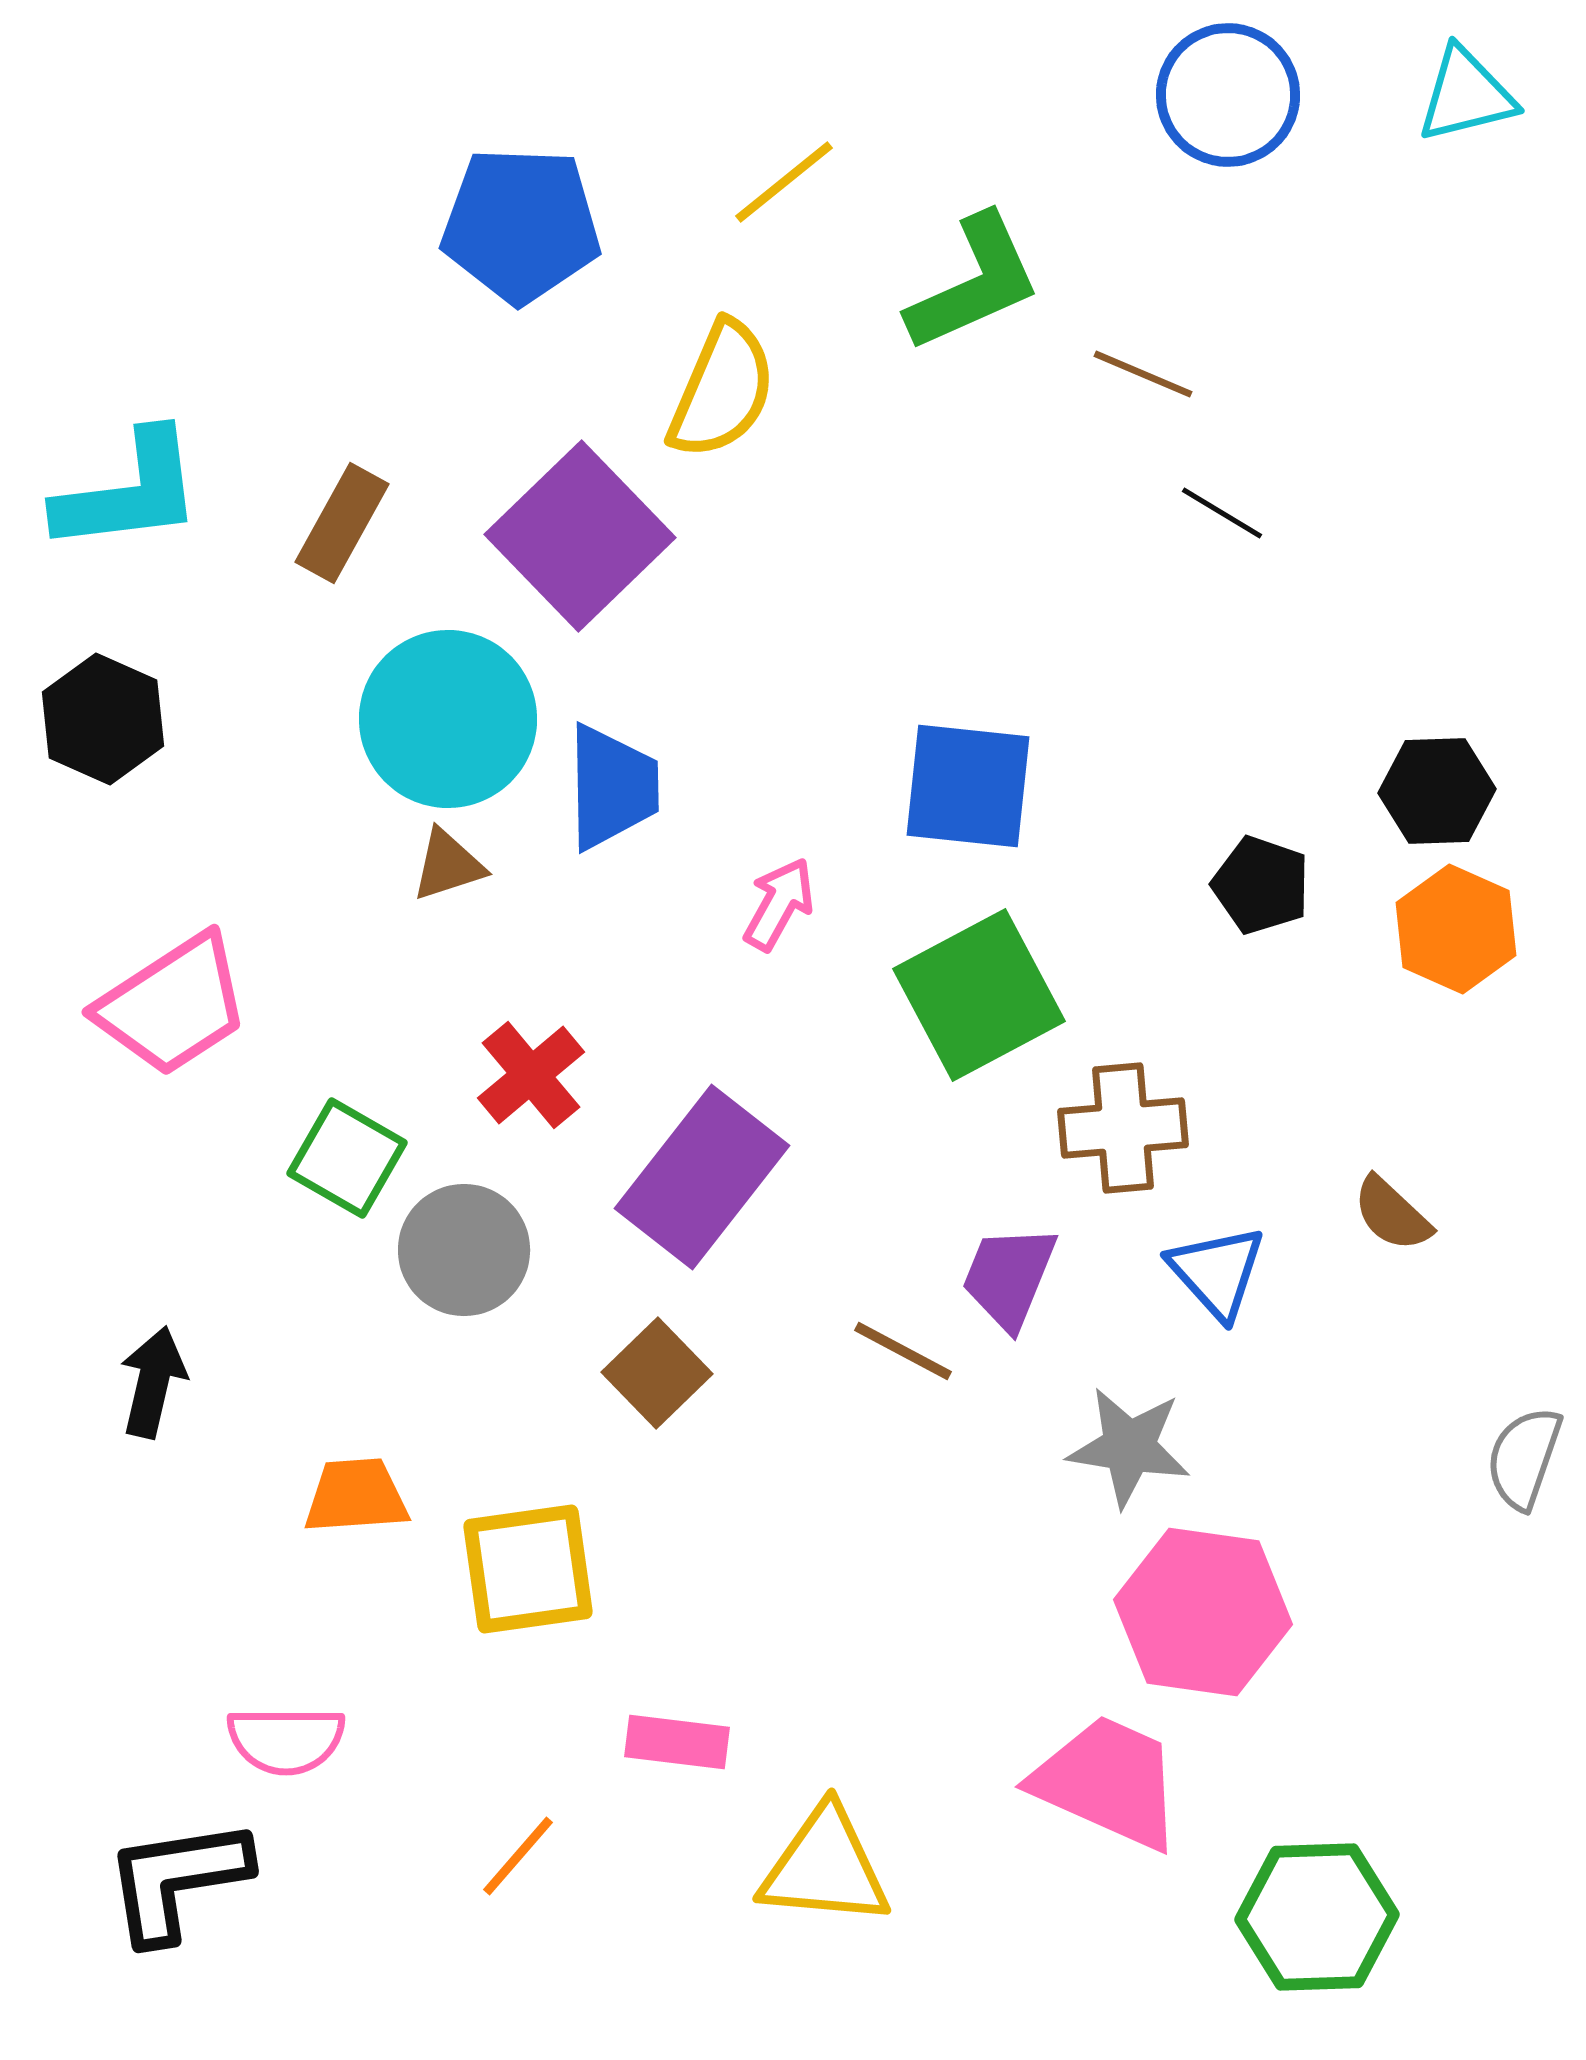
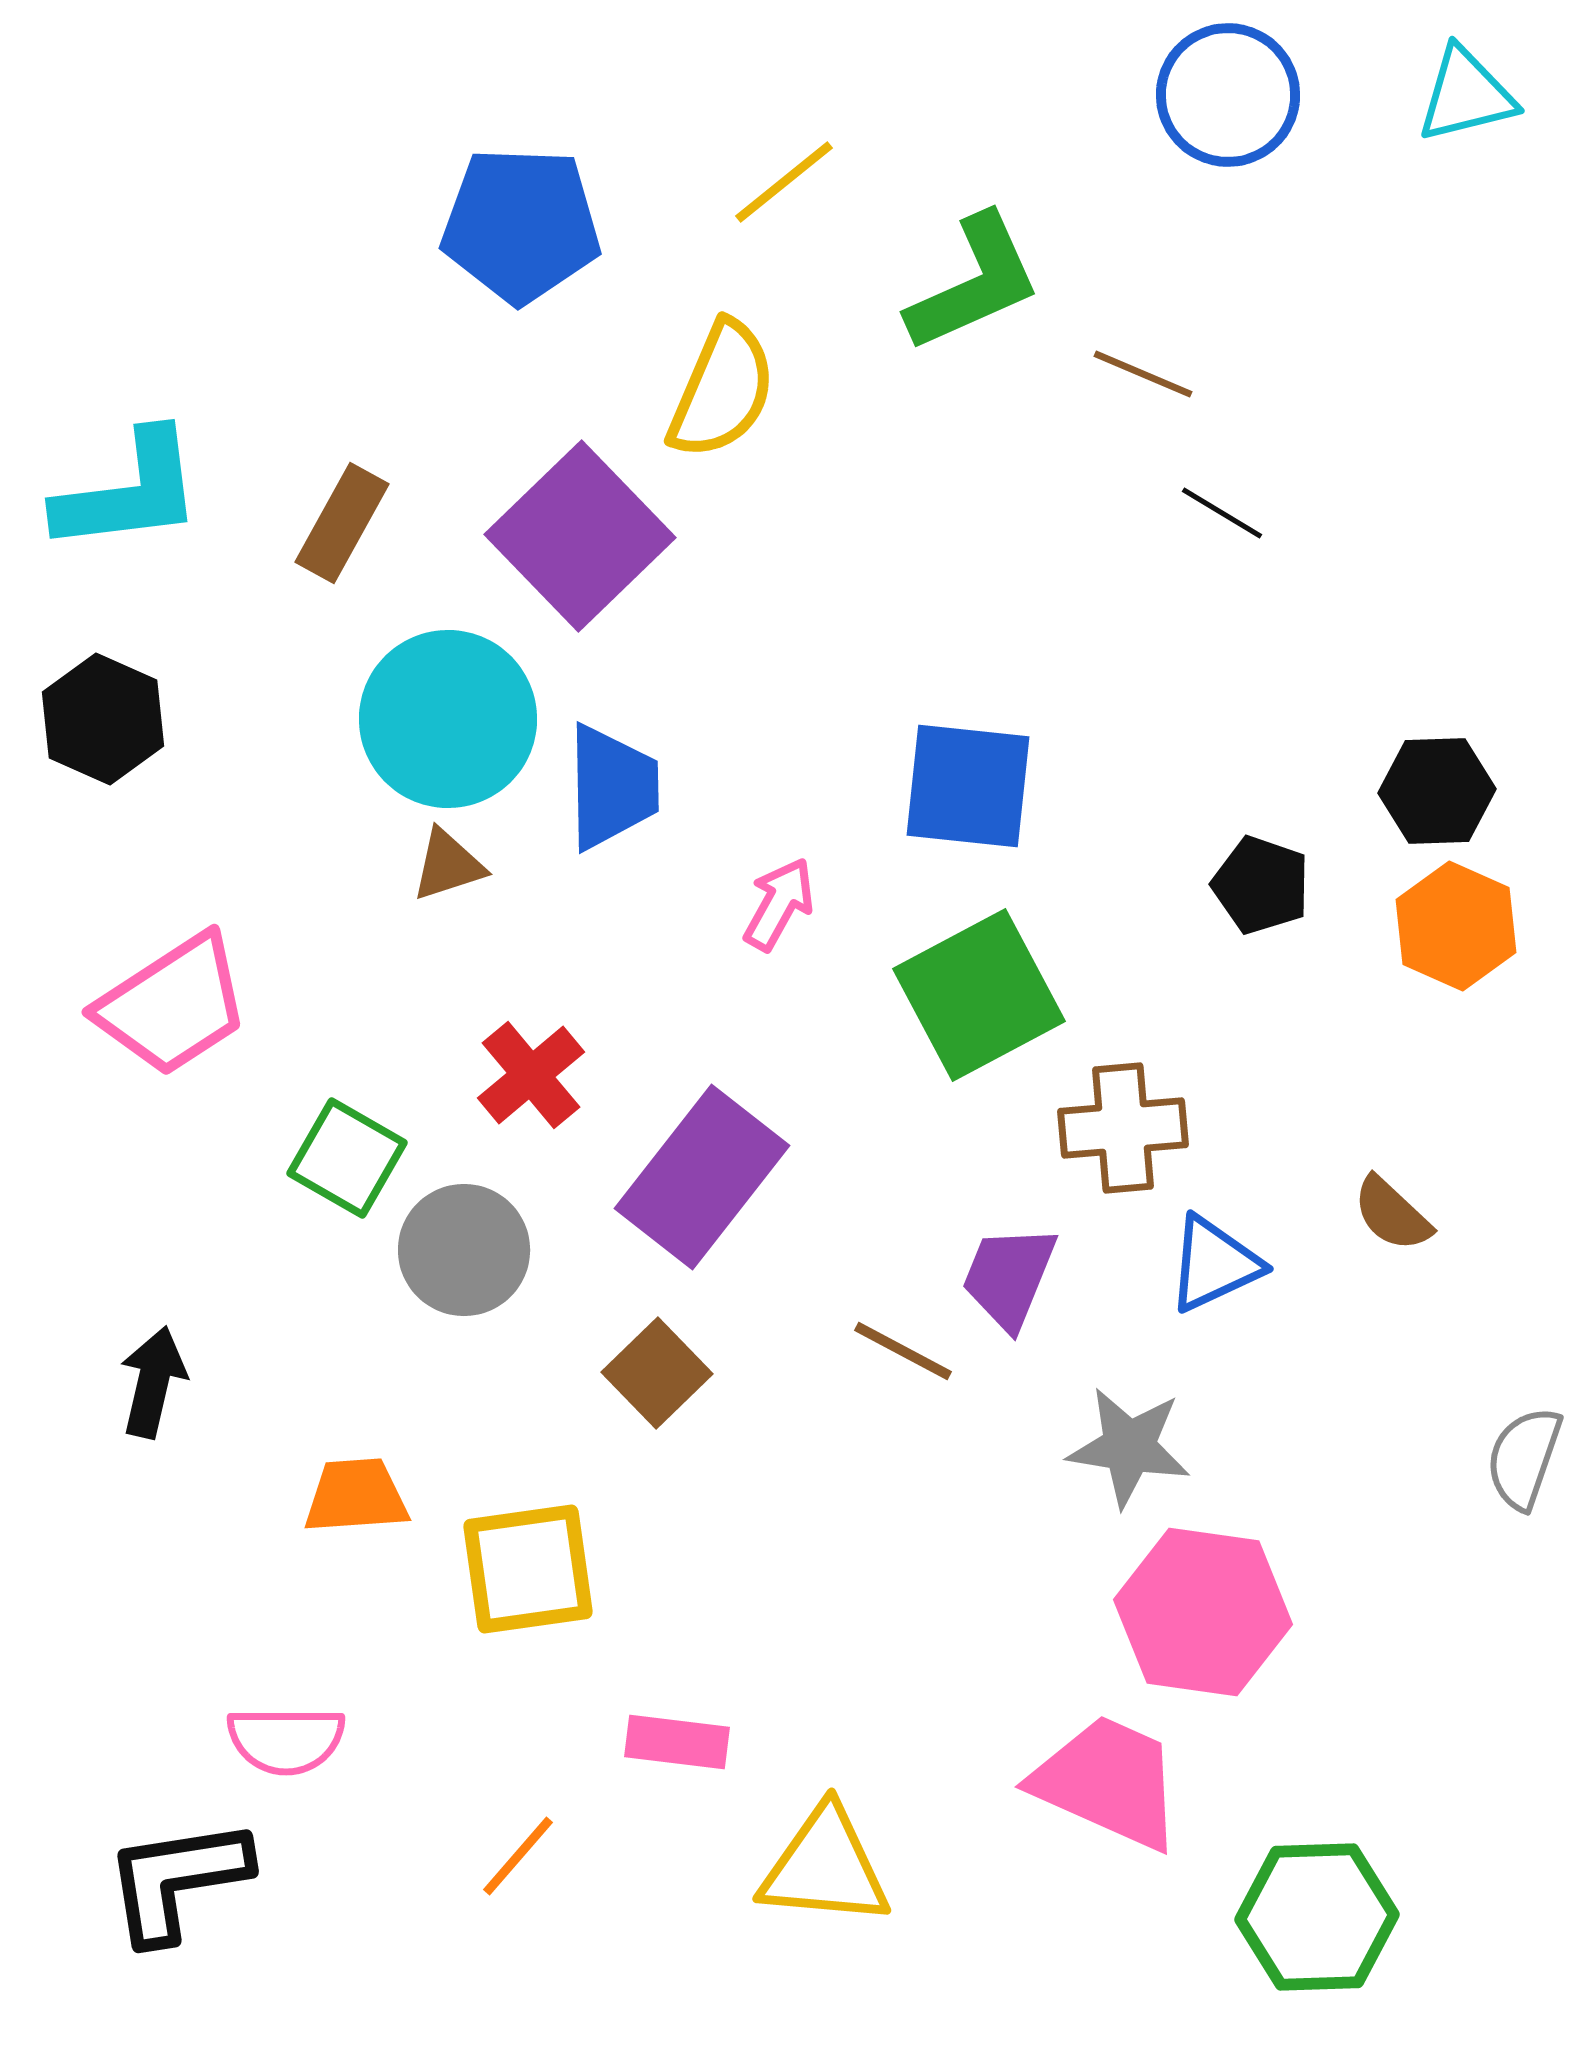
orange hexagon at (1456, 929): moved 3 px up
blue triangle at (1217, 1272): moved 3 px left, 8 px up; rotated 47 degrees clockwise
